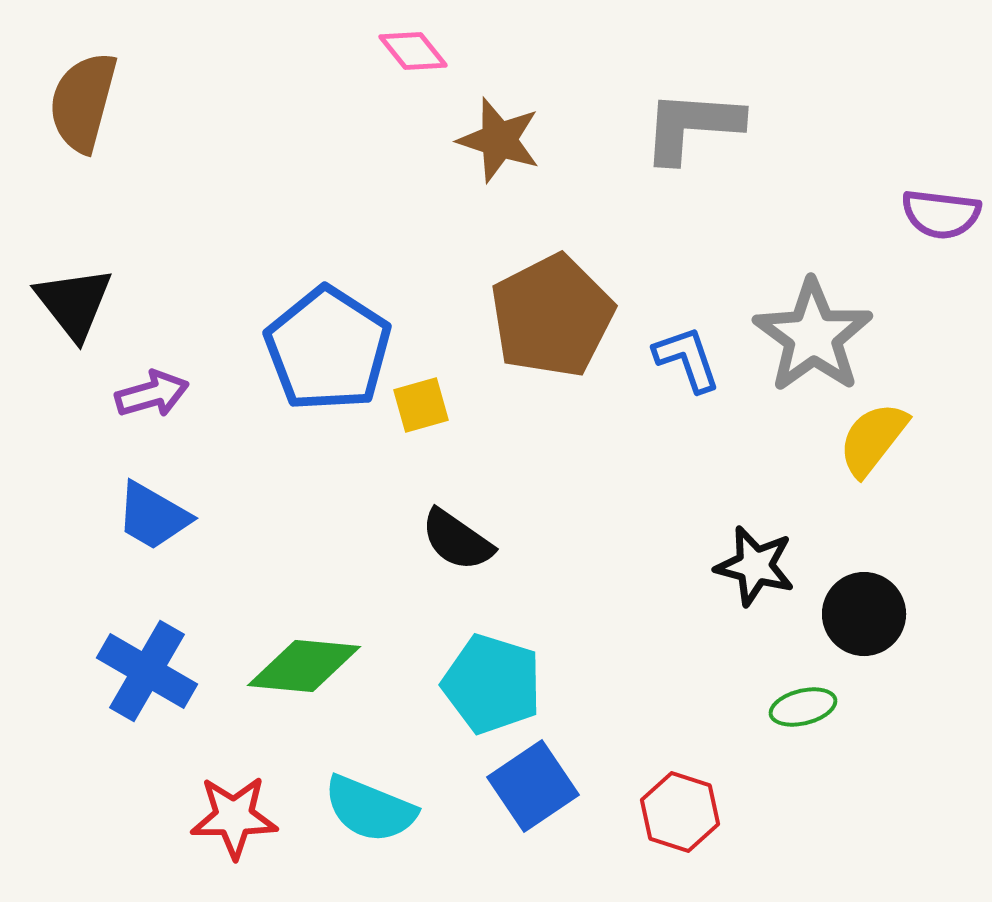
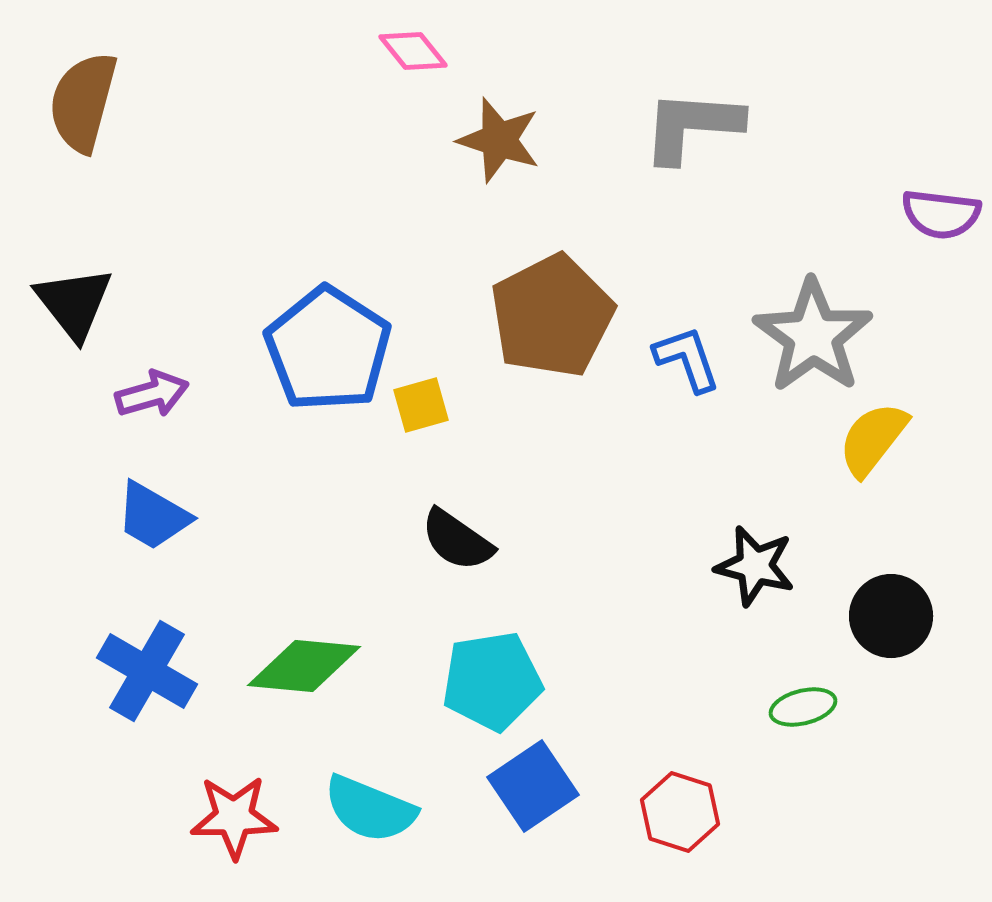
black circle: moved 27 px right, 2 px down
cyan pentagon: moved 3 px up; rotated 26 degrees counterclockwise
